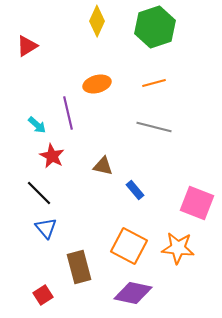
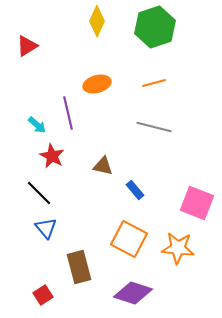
orange square: moved 7 px up
purple diamond: rotated 6 degrees clockwise
